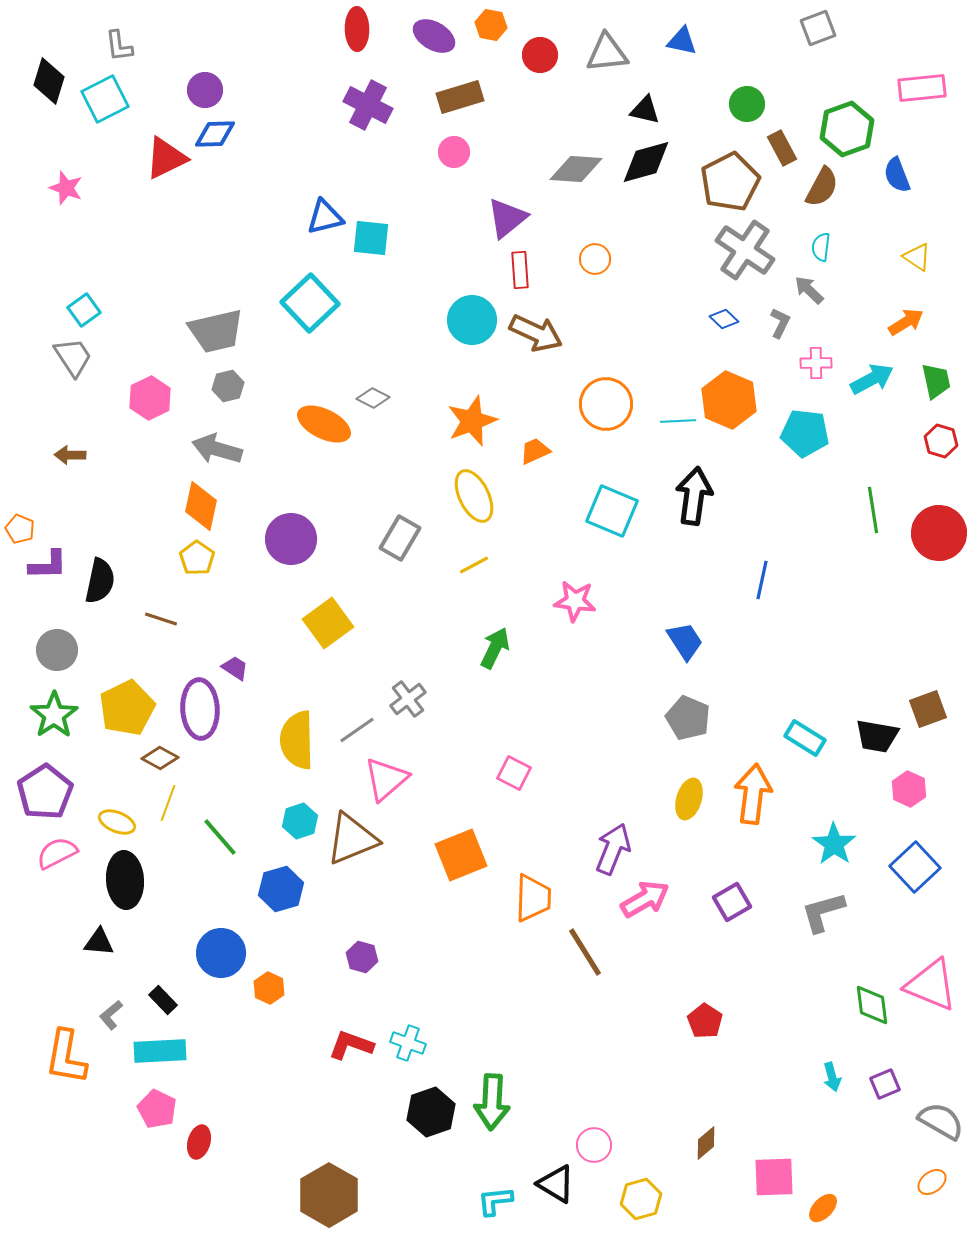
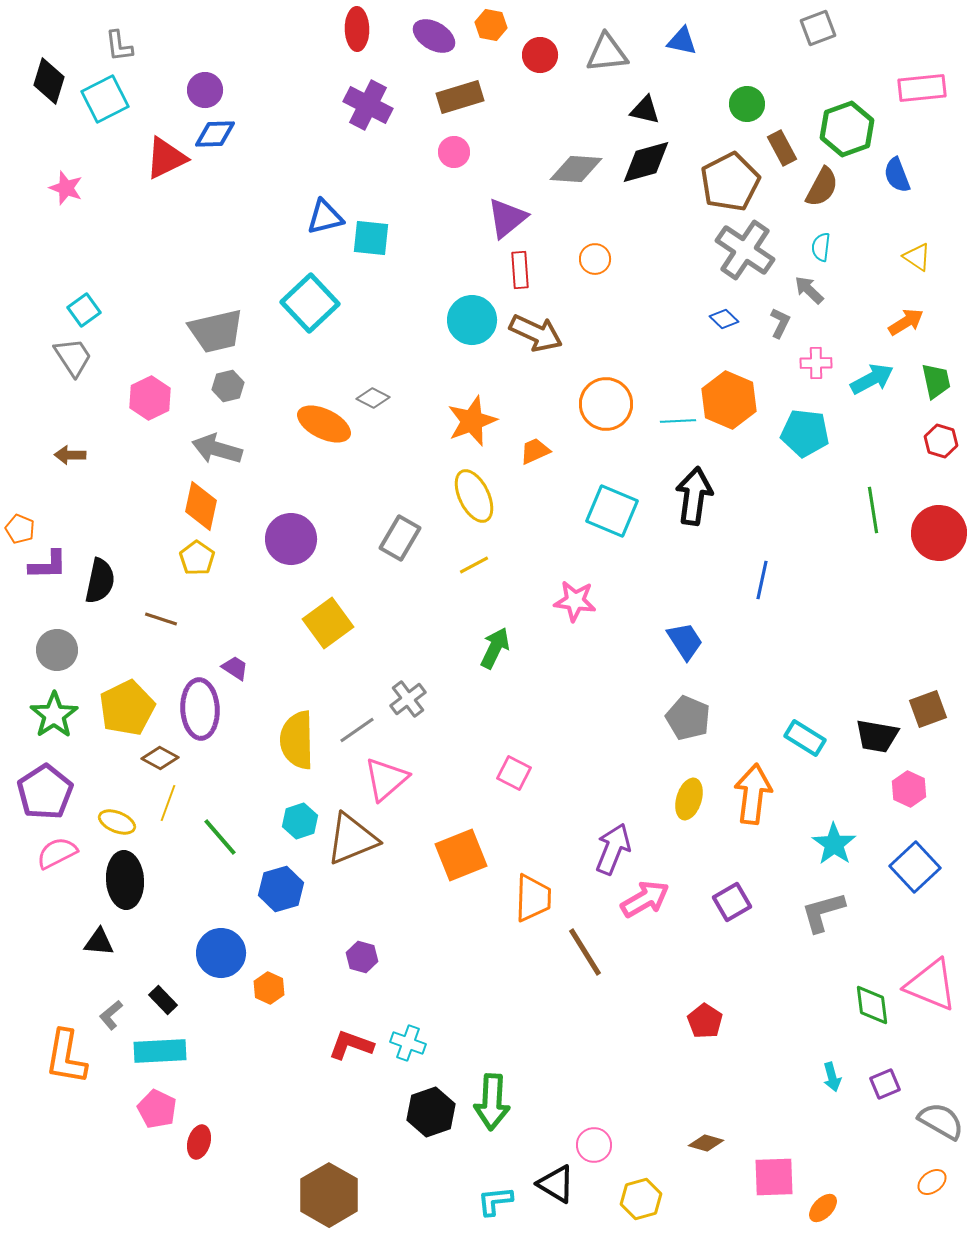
brown diamond at (706, 1143): rotated 56 degrees clockwise
